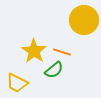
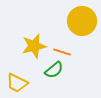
yellow circle: moved 2 px left, 1 px down
yellow star: moved 5 px up; rotated 25 degrees clockwise
